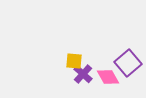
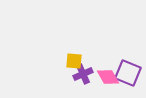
purple square: moved 10 px down; rotated 28 degrees counterclockwise
purple cross: rotated 24 degrees clockwise
